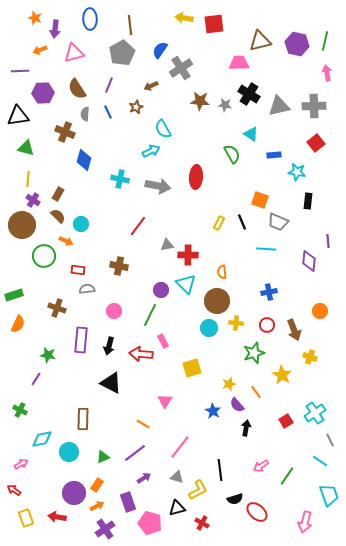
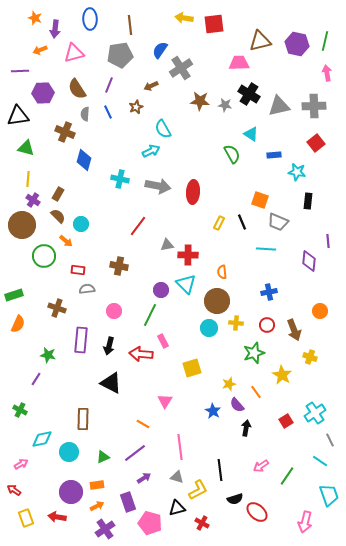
gray pentagon at (122, 53): moved 2 px left, 2 px down; rotated 20 degrees clockwise
red ellipse at (196, 177): moved 3 px left, 15 px down
orange arrow at (66, 241): rotated 16 degrees clockwise
pink line at (180, 447): rotated 45 degrees counterclockwise
orange rectangle at (97, 485): rotated 48 degrees clockwise
purple circle at (74, 493): moved 3 px left, 1 px up
